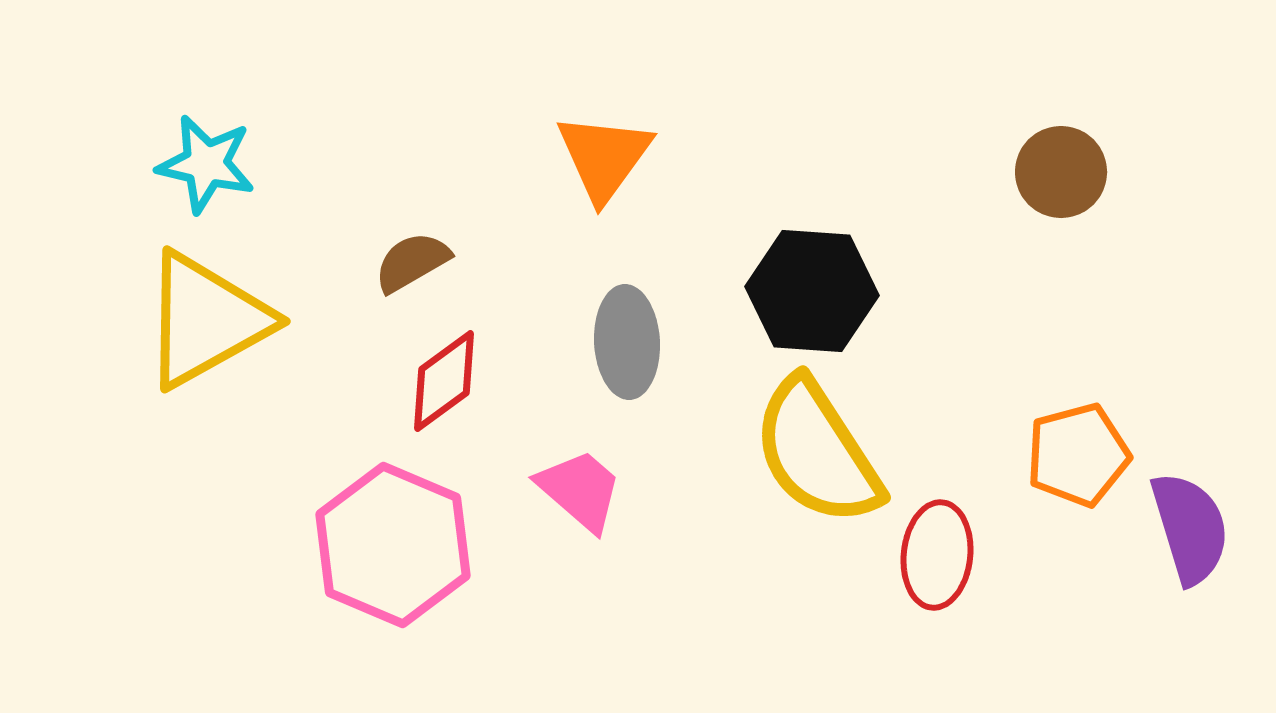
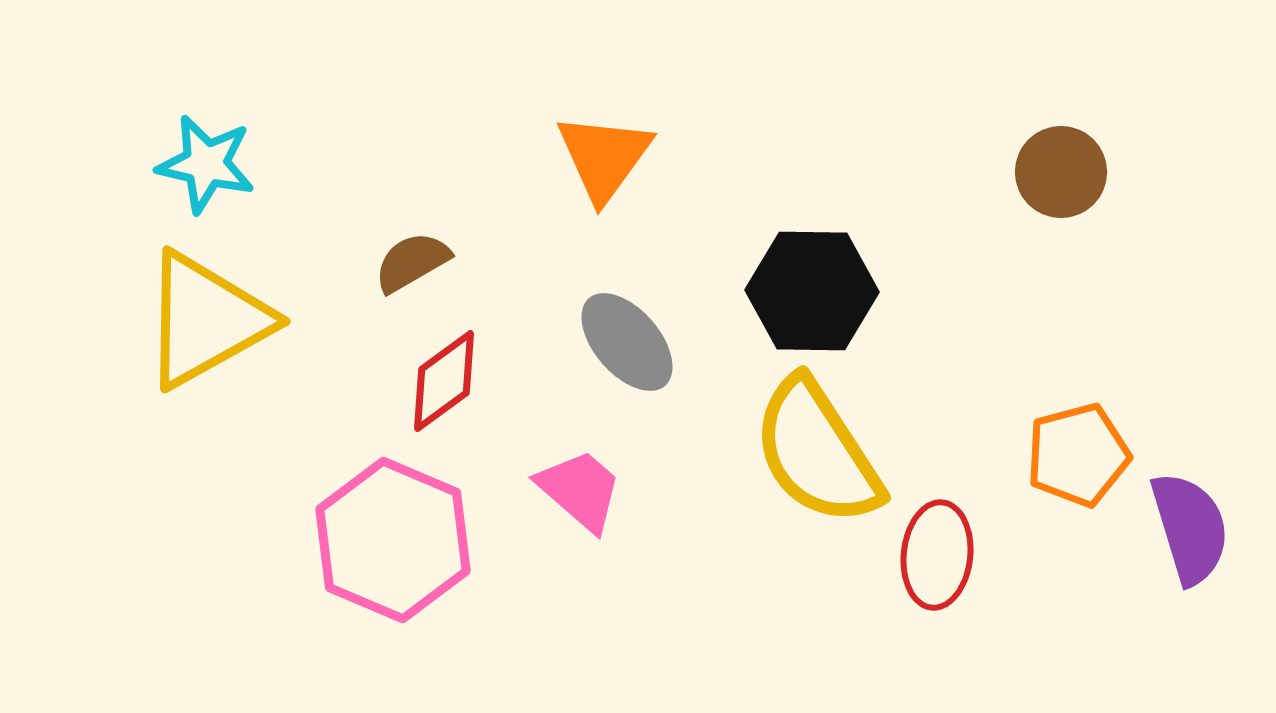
black hexagon: rotated 3 degrees counterclockwise
gray ellipse: rotated 38 degrees counterclockwise
pink hexagon: moved 5 px up
